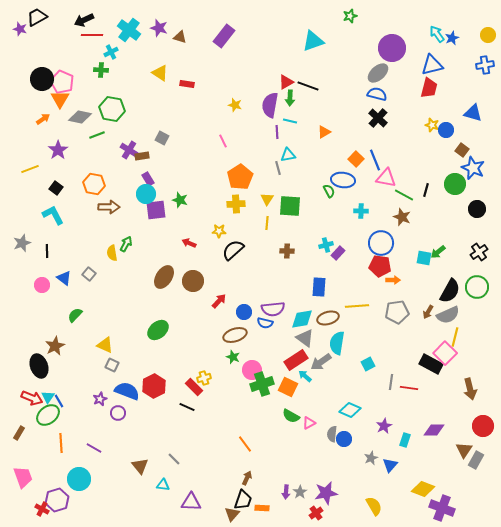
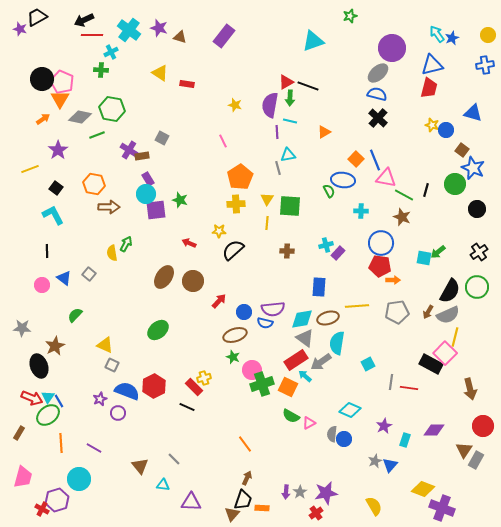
gray star at (22, 243): moved 85 px down; rotated 24 degrees clockwise
gray star at (371, 458): moved 4 px right, 3 px down
pink trapezoid at (23, 477): rotated 35 degrees clockwise
